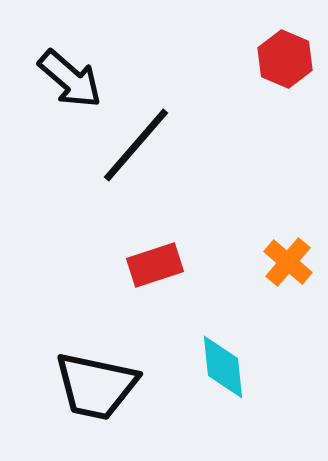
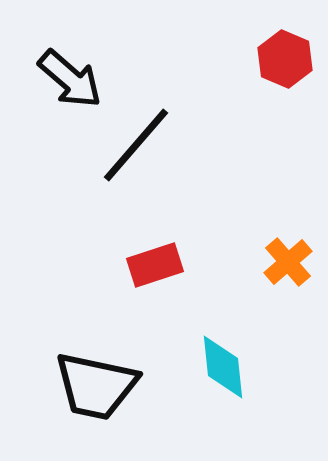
orange cross: rotated 9 degrees clockwise
